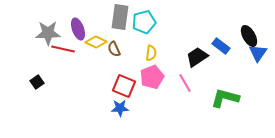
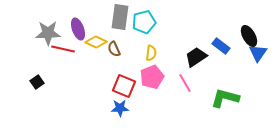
black trapezoid: moved 1 px left
